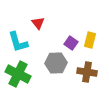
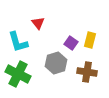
gray hexagon: rotated 15 degrees counterclockwise
